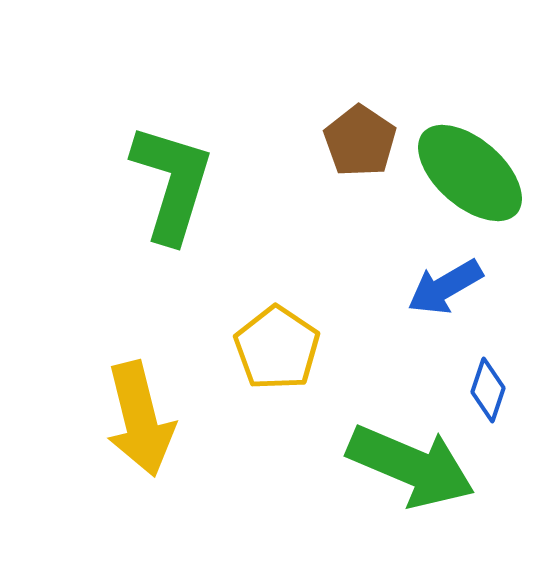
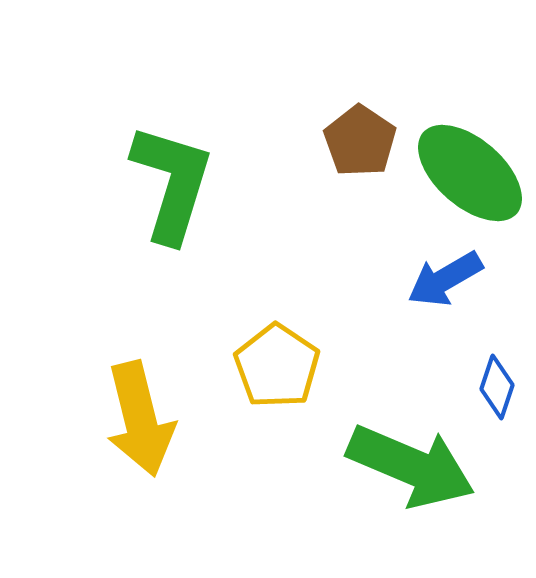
blue arrow: moved 8 px up
yellow pentagon: moved 18 px down
blue diamond: moved 9 px right, 3 px up
